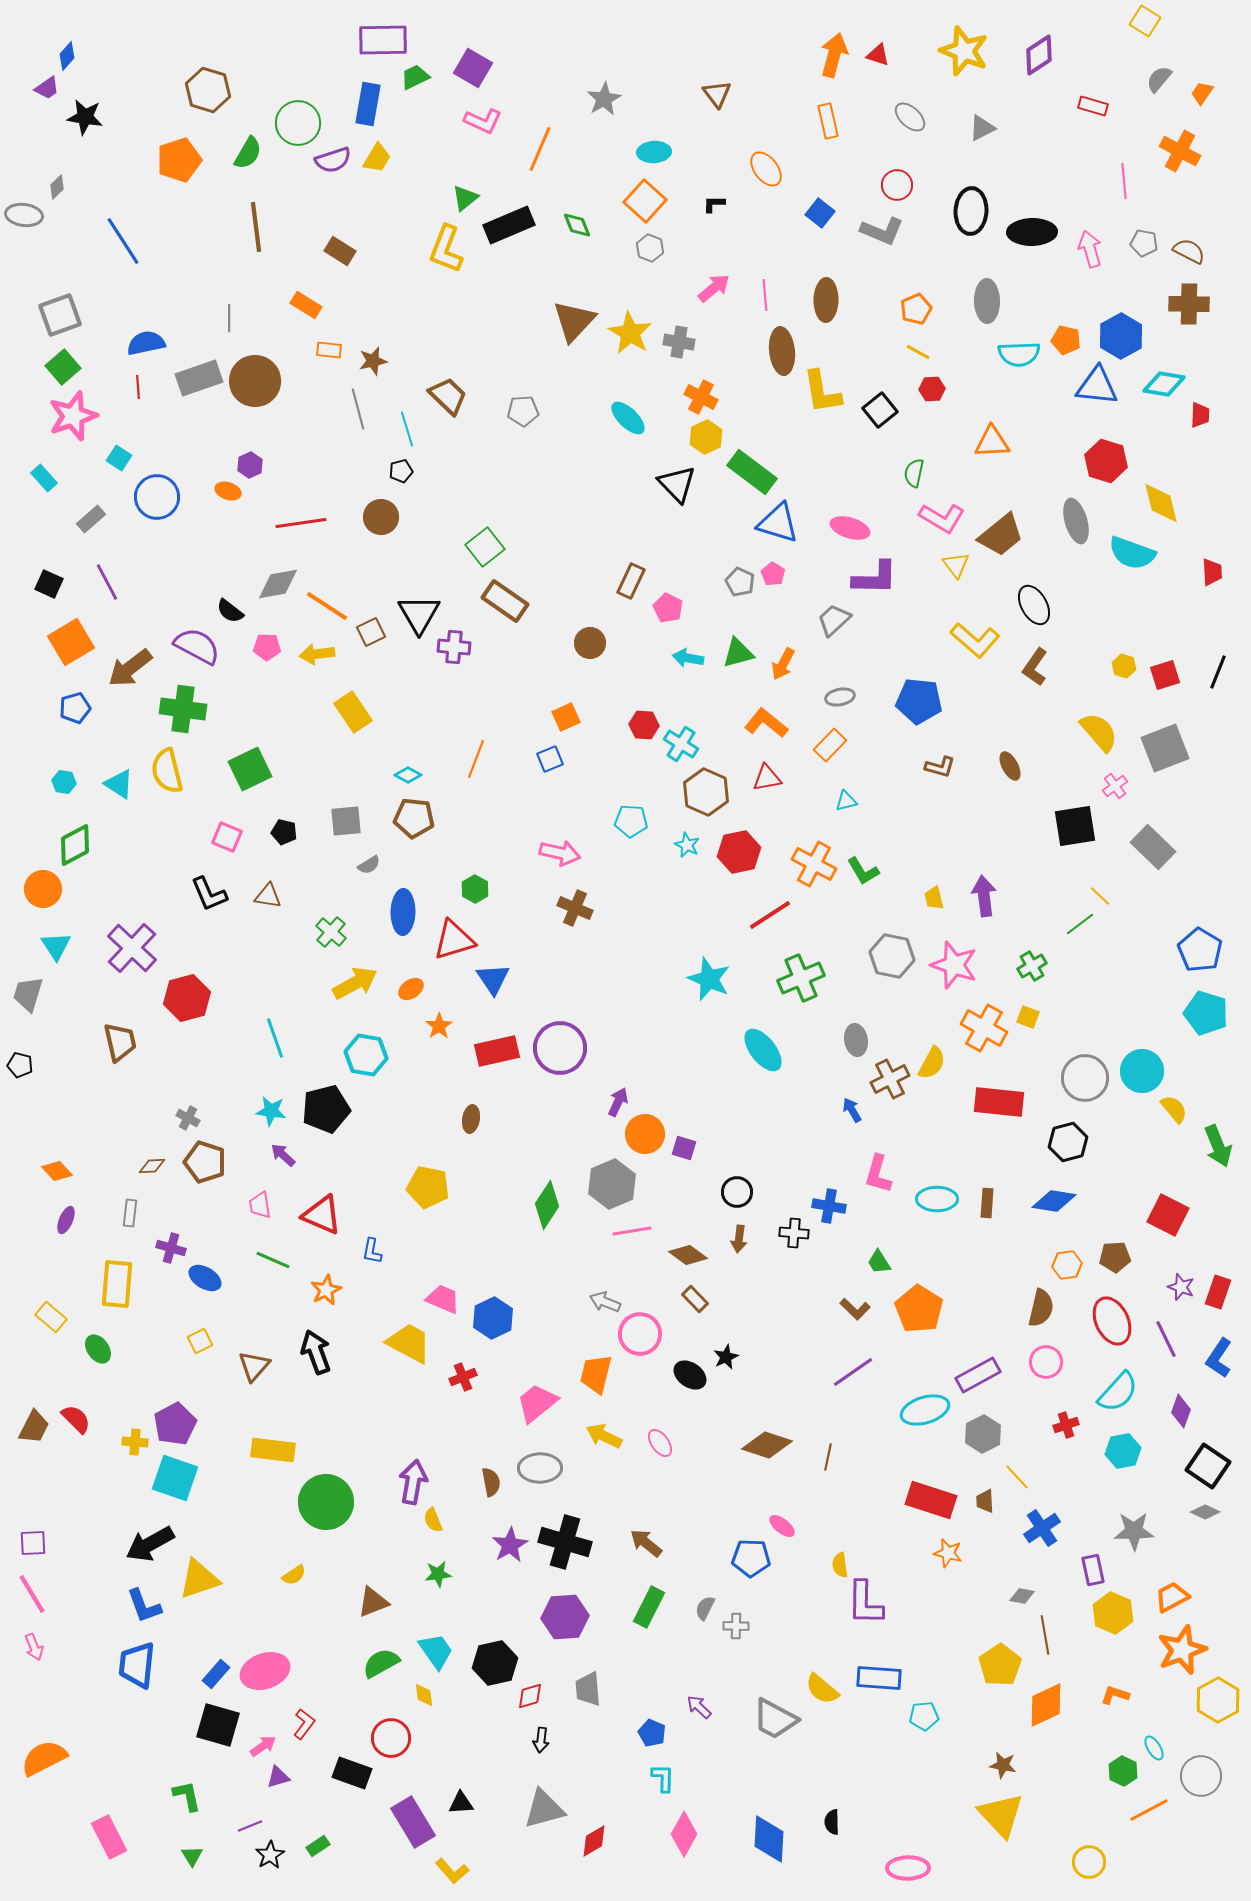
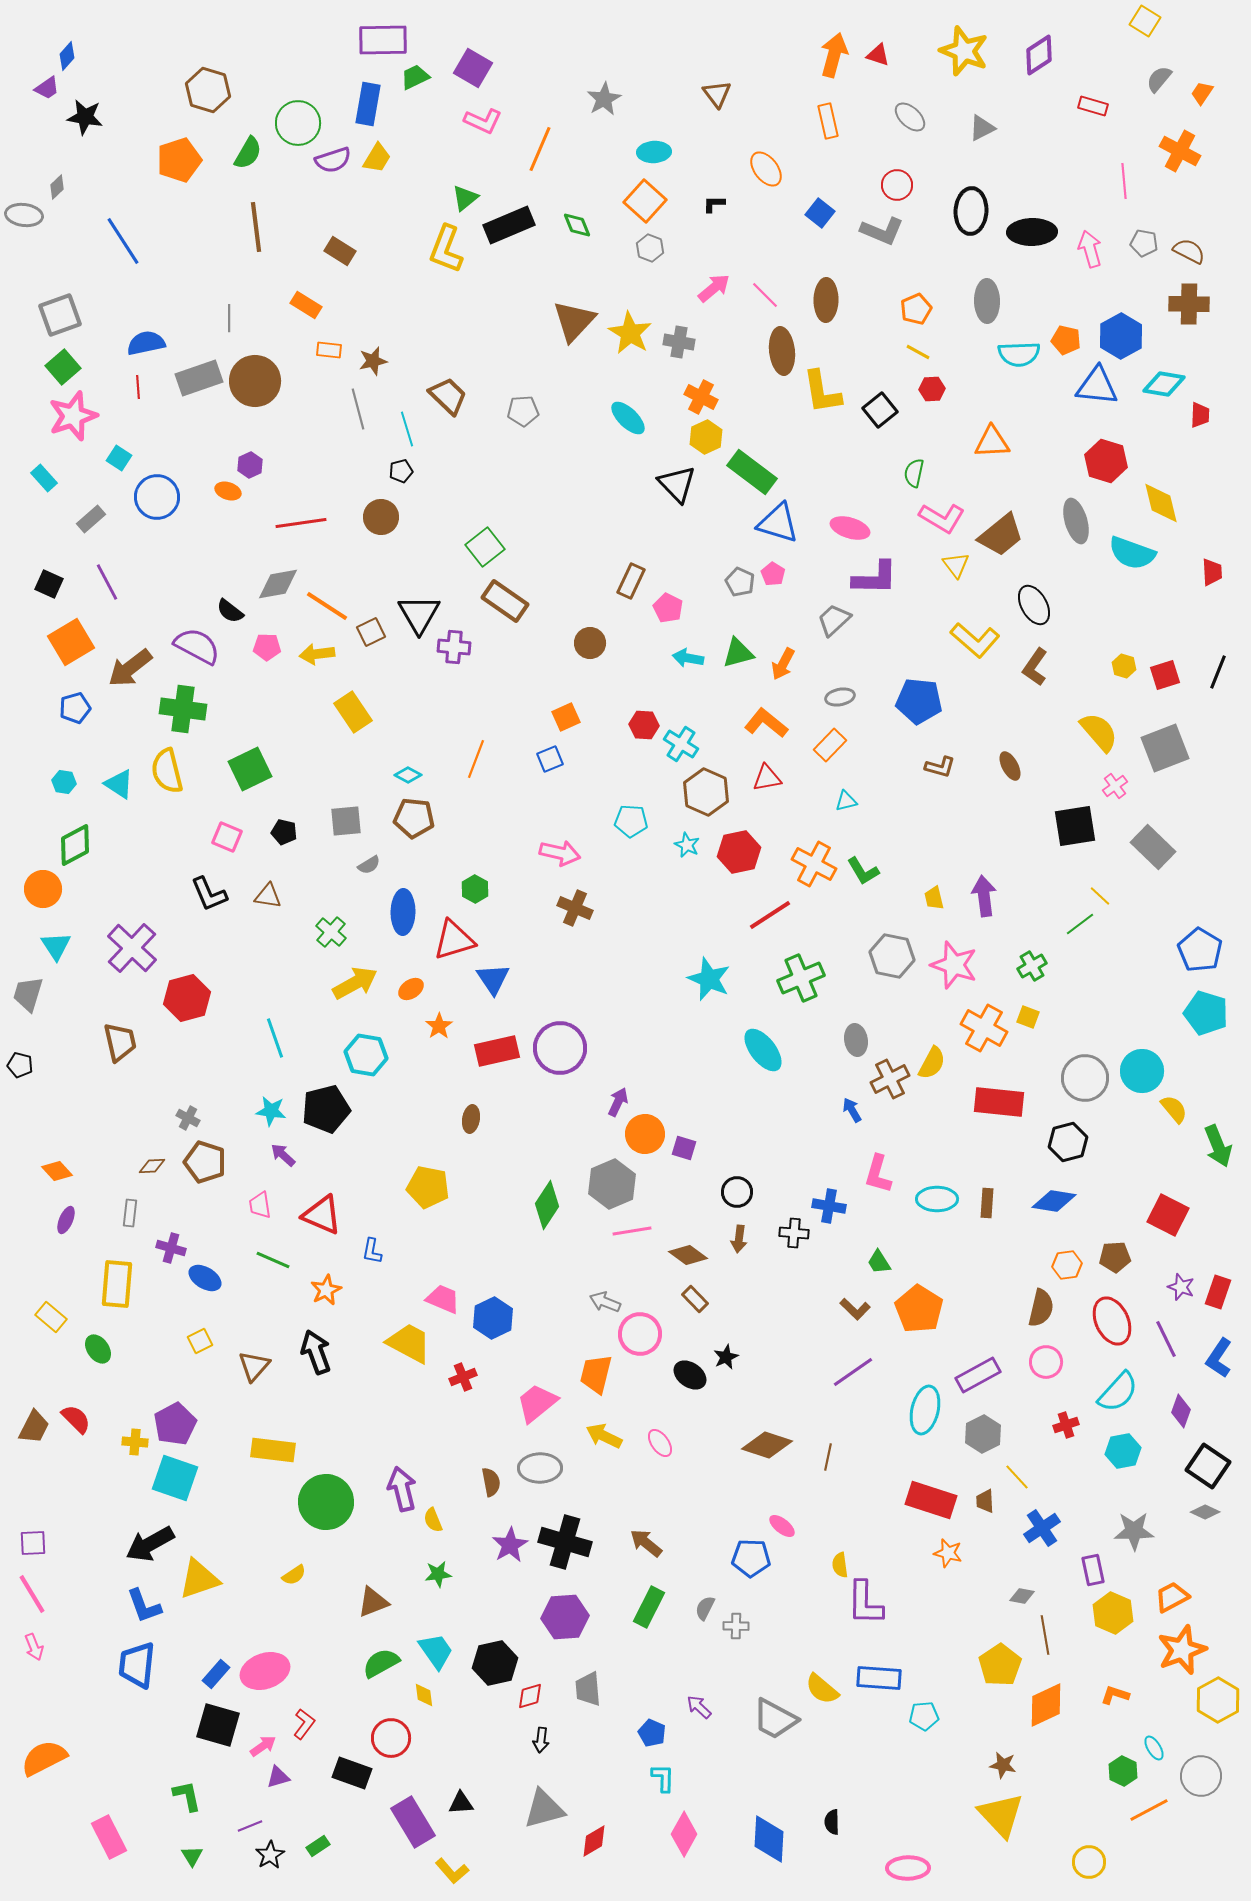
pink line at (765, 295): rotated 40 degrees counterclockwise
cyan ellipse at (925, 1410): rotated 60 degrees counterclockwise
purple arrow at (413, 1482): moved 11 px left, 7 px down; rotated 24 degrees counterclockwise
